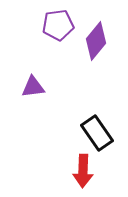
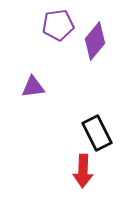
purple diamond: moved 1 px left
black rectangle: rotated 8 degrees clockwise
